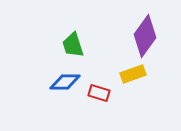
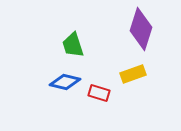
purple diamond: moved 4 px left, 7 px up; rotated 18 degrees counterclockwise
blue diamond: rotated 12 degrees clockwise
